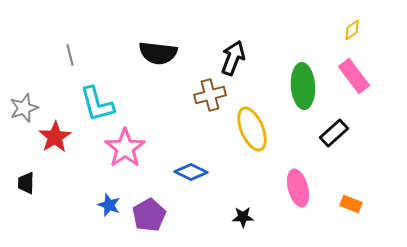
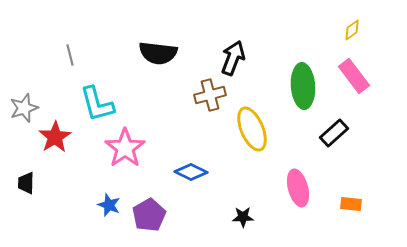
orange rectangle: rotated 15 degrees counterclockwise
